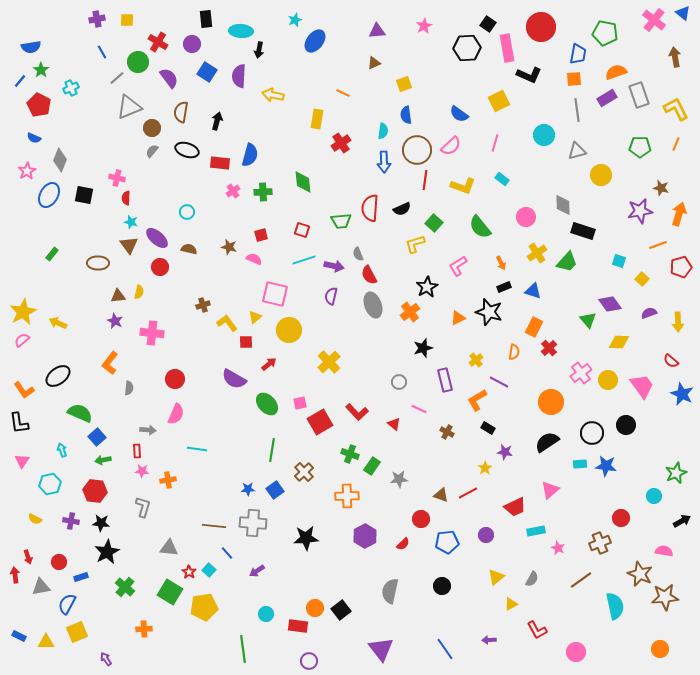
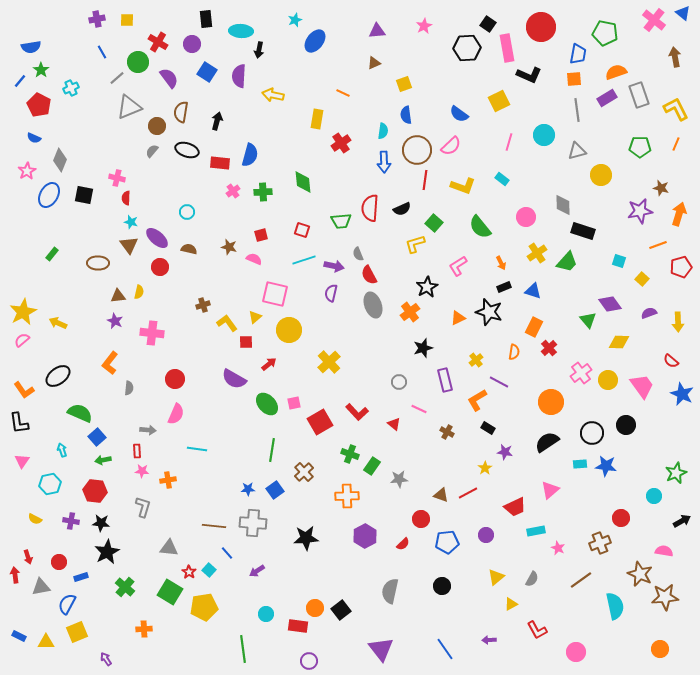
brown circle at (152, 128): moved 5 px right, 2 px up
pink line at (495, 143): moved 14 px right, 1 px up
purple semicircle at (331, 296): moved 3 px up
pink square at (300, 403): moved 6 px left
